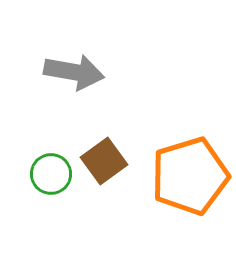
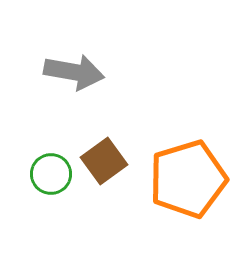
orange pentagon: moved 2 px left, 3 px down
